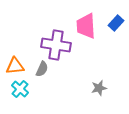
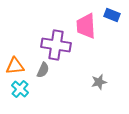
blue rectangle: moved 4 px left, 8 px up; rotated 70 degrees clockwise
gray semicircle: moved 1 px right, 1 px down
gray star: moved 6 px up
